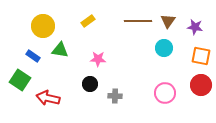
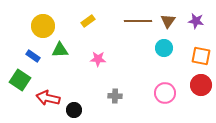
purple star: moved 1 px right, 6 px up
green triangle: rotated 12 degrees counterclockwise
black circle: moved 16 px left, 26 px down
